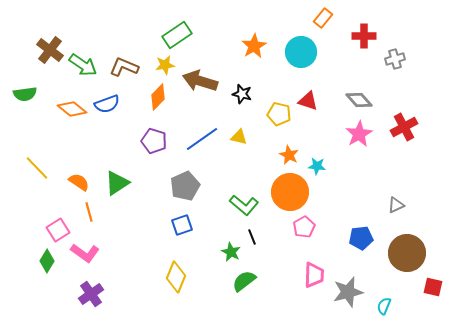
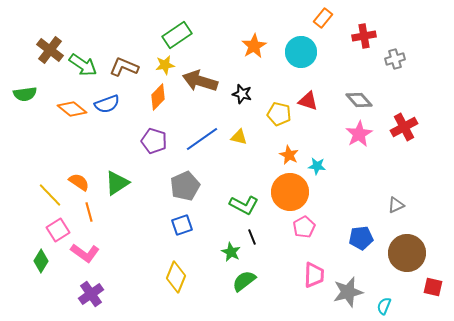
red cross at (364, 36): rotated 10 degrees counterclockwise
yellow line at (37, 168): moved 13 px right, 27 px down
green L-shape at (244, 205): rotated 12 degrees counterclockwise
green diamond at (47, 261): moved 6 px left
